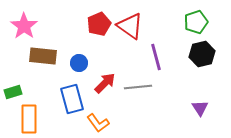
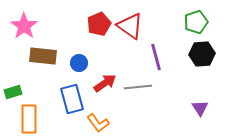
black hexagon: rotated 10 degrees clockwise
red arrow: rotated 10 degrees clockwise
